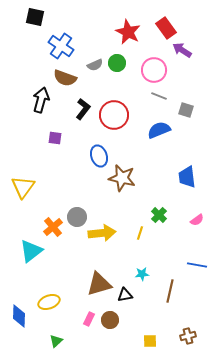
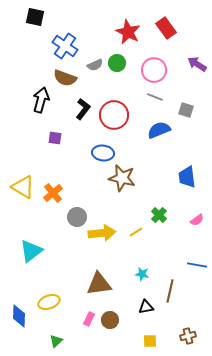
blue cross: moved 4 px right
purple arrow: moved 15 px right, 14 px down
gray line: moved 4 px left, 1 px down
blue ellipse: moved 4 px right, 3 px up; rotated 65 degrees counterclockwise
yellow triangle: rotated 35 degrees counterclockwise
orange cross: moved 34 px up
yellow line: moved 4 px left, 1 px up; rotated 40 degrees clockwise
cyan star: rotated 16 degrees clockwise
brown triangle: rotated 8 degrees clockwise
black triangle: moved 21 px right, 12 px down
